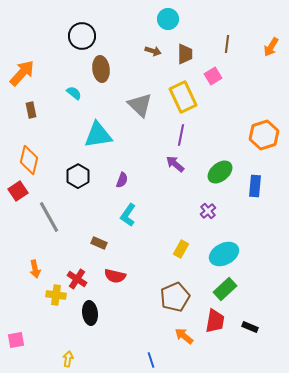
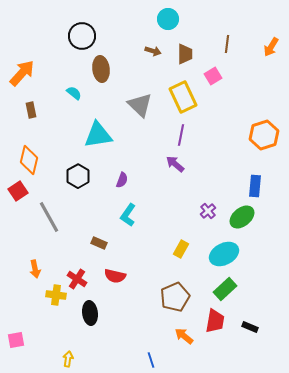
green ellipse at (220, 172): moved 22 px right, 45 px down
